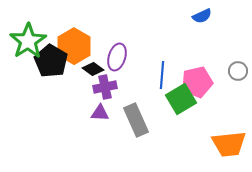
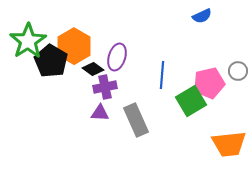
pink pentagon: moved 12 px right, 1 px down
green square: moved 10 px right, 2 px down
